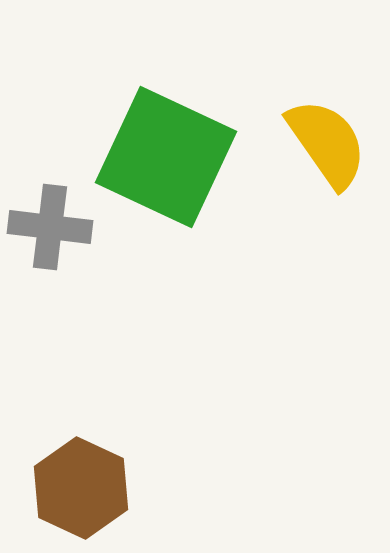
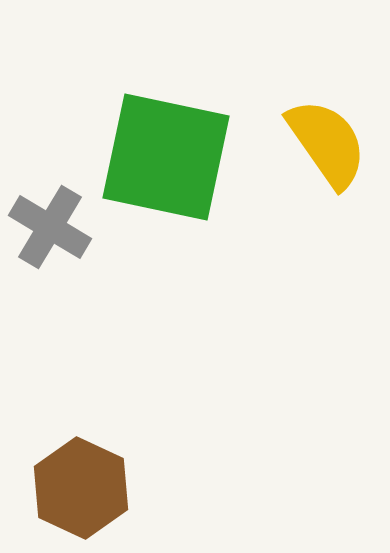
green square: rotated 13 degrees counterclockwise
gray cross: rotated 24 degrees clockwise
